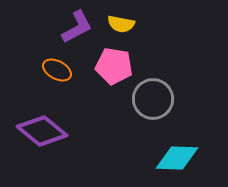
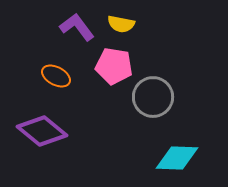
purple L-shape: rotated 99 degrees counterclockwise
orange ellipse: moved 1 px left, 6 px down
gray circle: moved 2 px up
